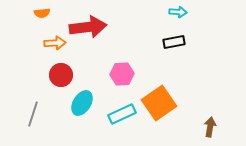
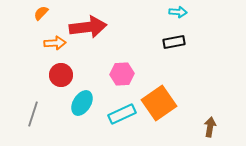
orange semicircle: moved 1 px left; rotated 140 degrees clockwise
